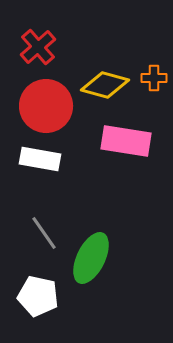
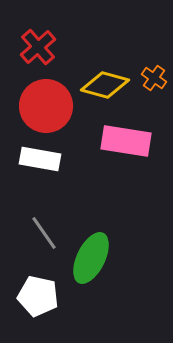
orange cross: rotated 35 degrees clockwise
